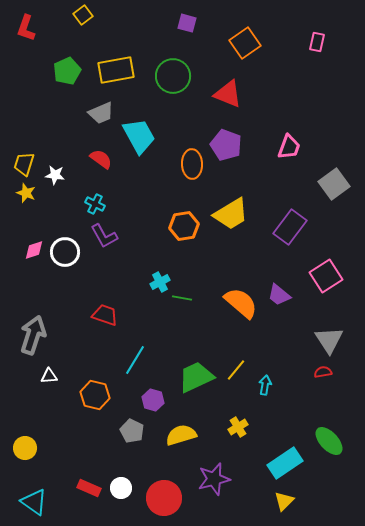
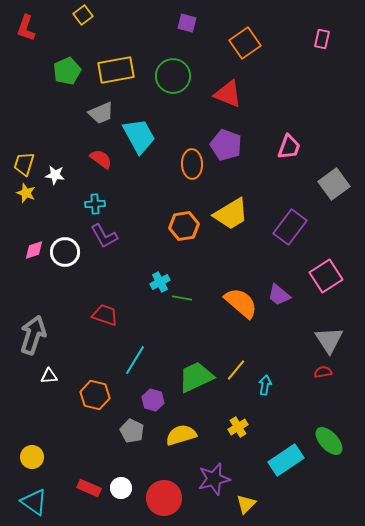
pink rectangle at (317, 42): moved 5 px right, 3 px up
cyan cross at (95, 204): rotated 30 degrees counterclockwise
yellow circle at (25, 448): moved 7 px right, 9 px down
cyan rectangle at (285, 463): moved 1 px right, 3 px up
yellow triangle at (284, 501): moved 38 px left, 3 px down
